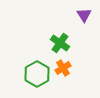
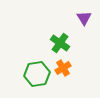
purple triangle: moved 3 px down
green hexagon: rotated 20 degrees clockwise
